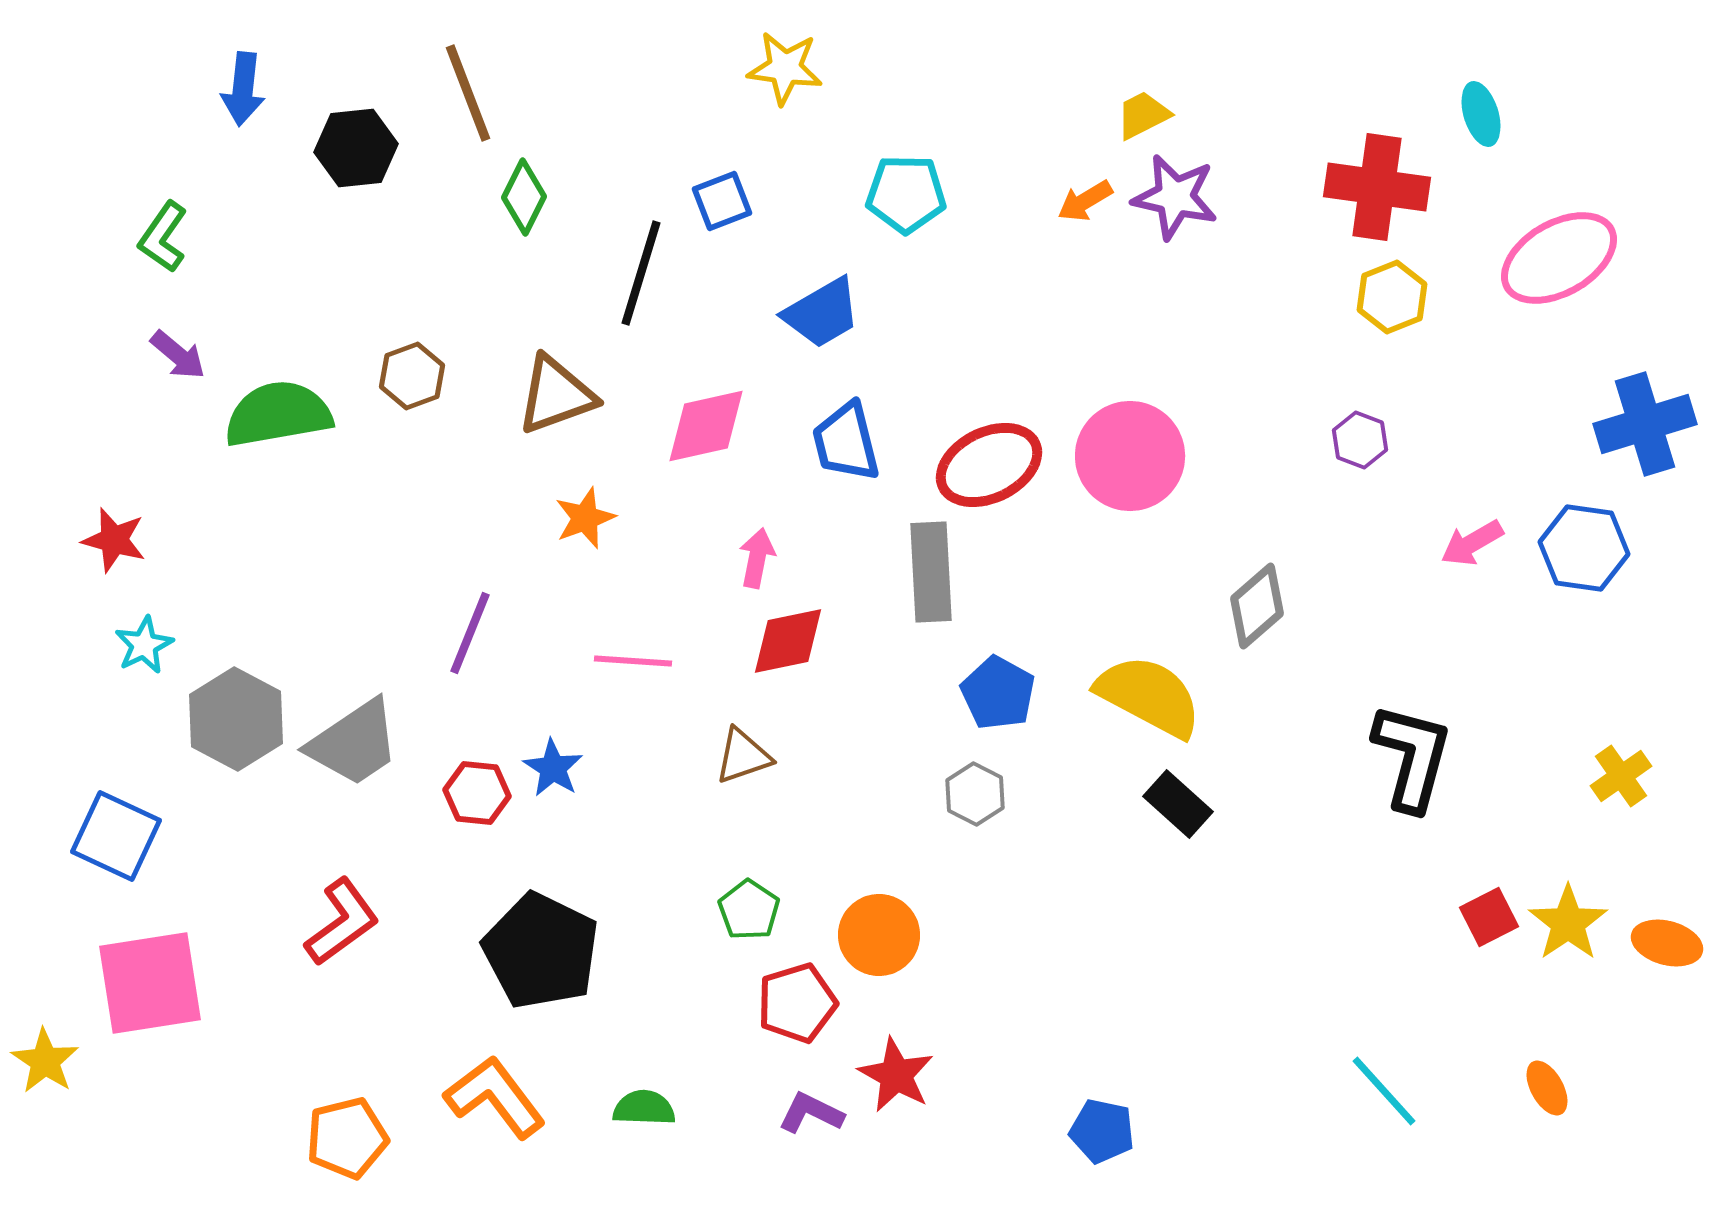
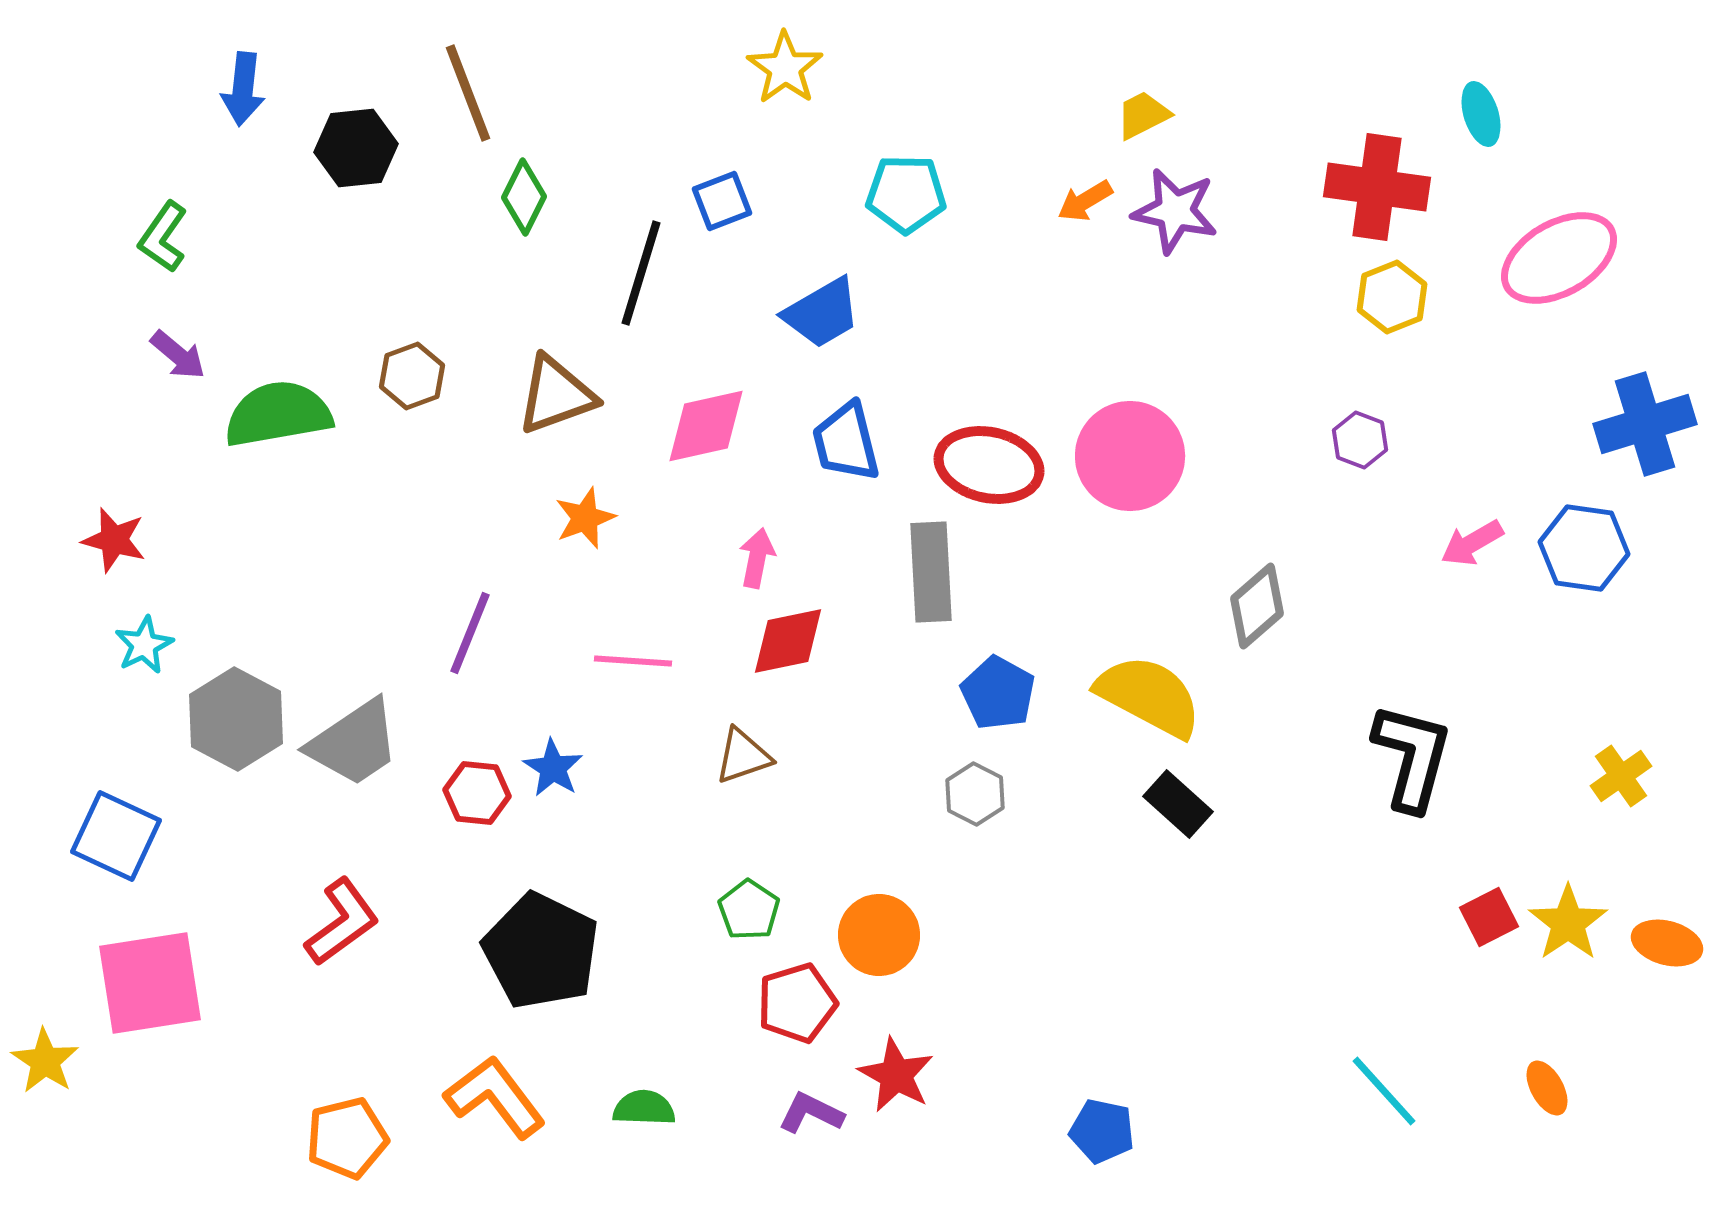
yellow star at (785, 68): rotated 28 degrees clockwise
purple star at (1175, 197): moved 14 px down
red ellipse at (989, 465): rotated 38 degrees clockwise
